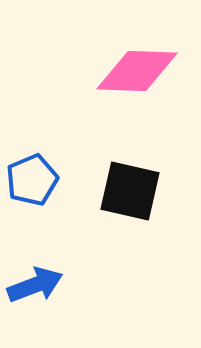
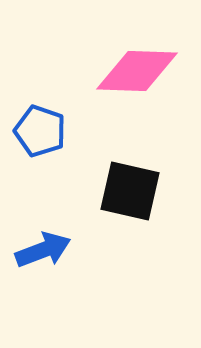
blue pentagon: moved 8 px right, 49 px up; rotated 30 degrees counterclockwise
blue arrow: moved 8 px right, 35 px up
